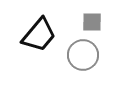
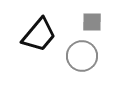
gray circle: moved 1 px left, 1 px down
